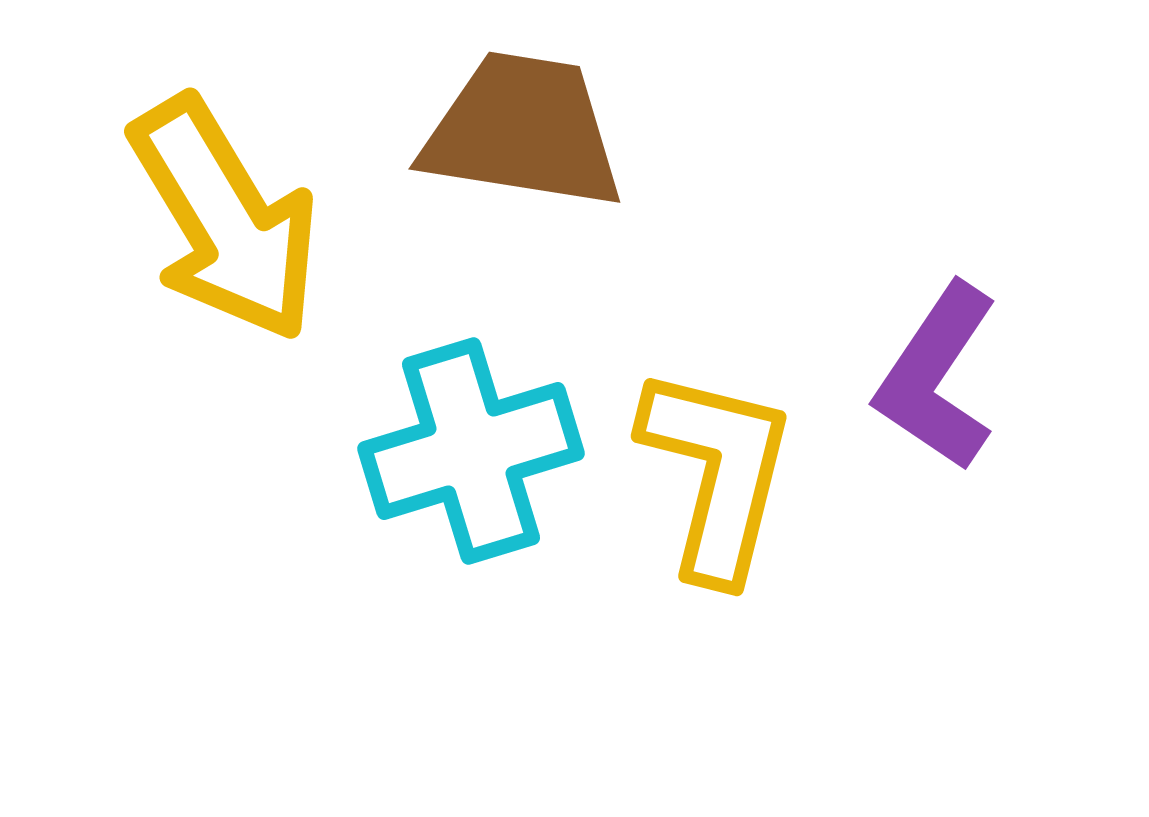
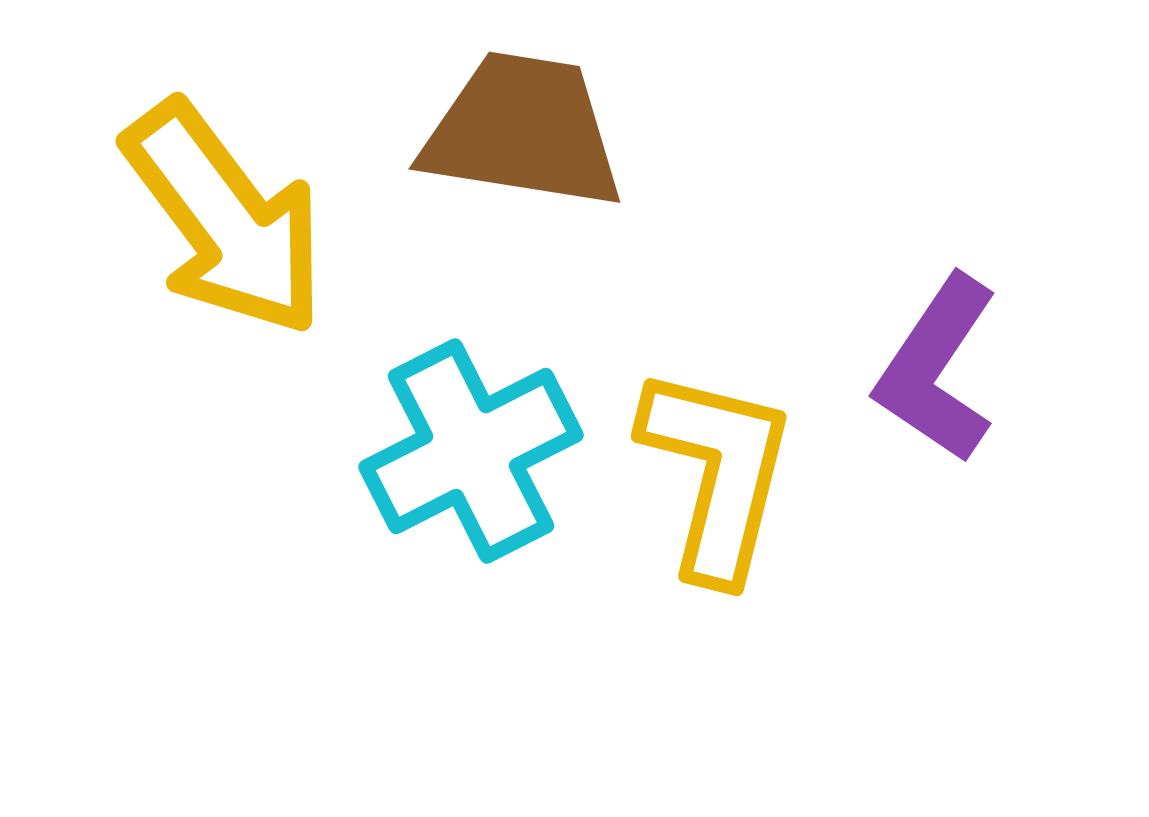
yellow arrow: rotated 6 degrees counterclockwise
purple L-shape: moved 8 px up
cyan cross: rotated 10 degrees counterclockwise
